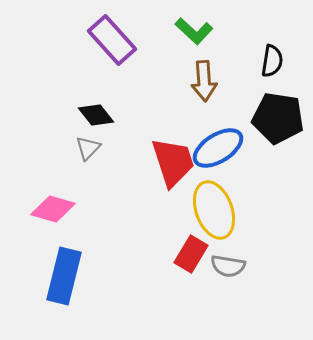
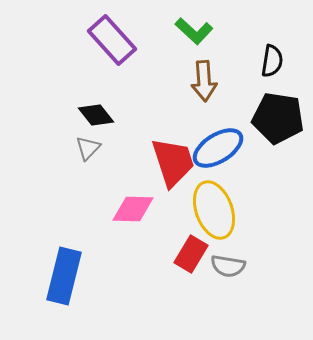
pink diamond: moved 80 px right; rotated 15 degrees counterclockwise
